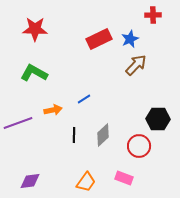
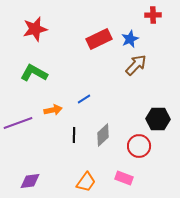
red star: rotated 15 degrees counterclockwise
